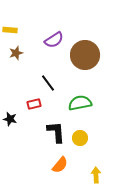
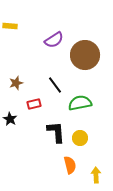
yellow rectangle: moved 4 px up
brown star: moved 30 px down
black line: moved 7 px right, 2 px down
black star: rotated 16 degrees clockwise
orange semicircle: moved 10 px right; rotated 54 degrees counterclockwise
